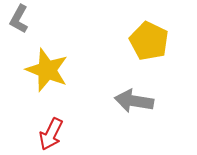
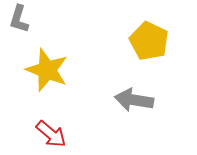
gray L-shape: rotated 12 degrees counterclockwise
gray arrow: moved 1 px up
red arrow: rotated 76 degrees counterclockwise
